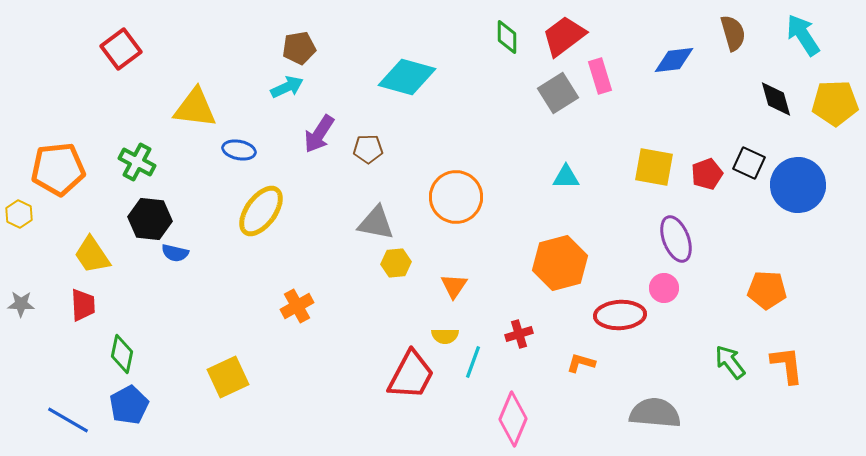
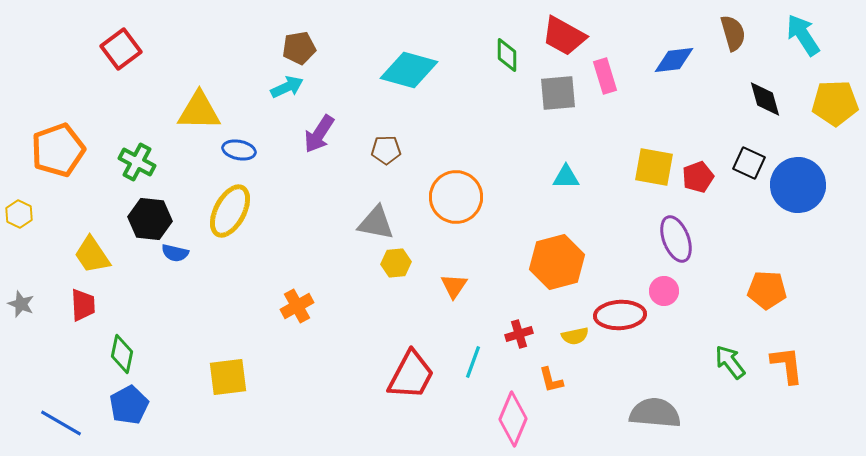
red trapezoid at (564, 36): rotated 114 degrees counterclockwise
green diamond at (507, 37): moved 18 px down
pink rectangle at (600, 76): moved 5 px right
cyan diamond at (407, 77): moved 2 px right, 7 px up
gray square at (558, 93): rotated 27 degrees clockwise
black diamond at (776, 99): moved 11 px left
yellow triangle at (195, 108): moved 4 px right, 3 px down; rotated 6 degrees counterclockwise
brown pentagon at (368, 149): moved 18 px right, 1 px down
orange pentagon at (58, 169): moved 19 px up; rotated 14 degrees counterclockwise
red pentagon at (707, 174): moved 9 px left, 3 px down
yellow ellipse at (261, 211): moved 31 px left; rotated 8 degrees counterclockwise
orange hexagon at (560, 263): moved 3 px left, 1 px up
pink circle at (664, 288): moved 3 px down
gray star at (21, 304): rotated 20 degrees clockwise
yellow semicircle at (445, 336): moved 130 px right; rotated 12 degrees counterclockwise
orange L-shape at (581, 363): moved 30 px left, 17 px down; rotated 120 degrees counterclockwise
yellow square at (228, 377): rotated 18 degrees clockwise
blue line at (68, 420): moved 7 px left, 3 px down
